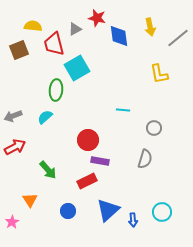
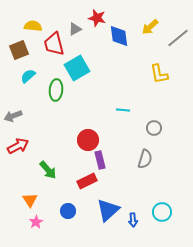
yellow arrow: rotated 60 degrees clockwise
cyan semicircle: moved 17 px left, 41 px up
red arrow: moved 3 px right, 1 px up
purple rectangle: moved 1 px up; rotated 66 degrees clockwise
pink star: moved 24 px right
